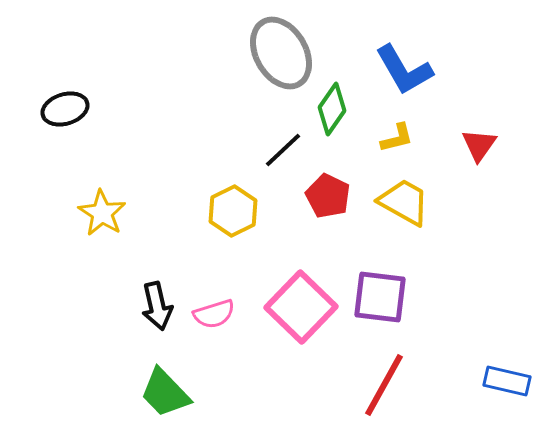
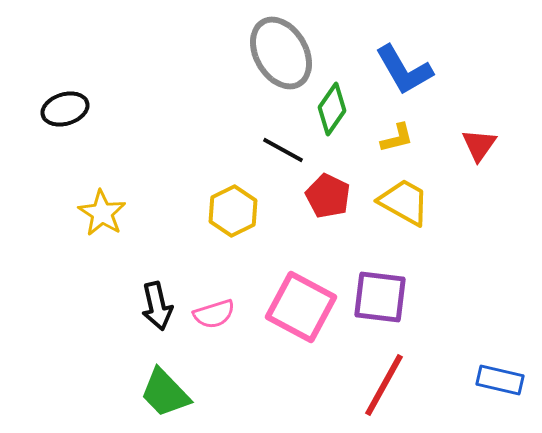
black line: rotated 72 degrees clockwise
pink square: rotated 16 degrees counterclockwise
blue rectangle: moved 7 px left, 1 px up
